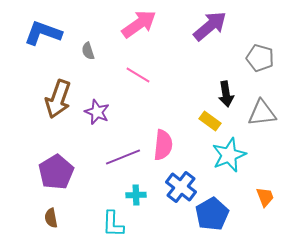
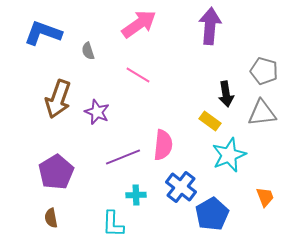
purple arrow: rotated 45 degrees counterclockwise
gray pentagon: moved 4 px right, 13 px down
